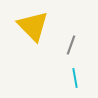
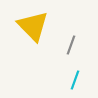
cyan line: moved 2 px down; rotated 30 degrees clockwise
